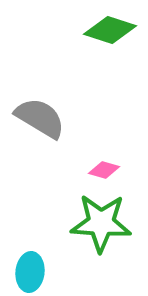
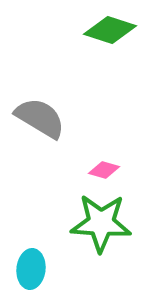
cyan ellipse: moved 1 px right, 3 px up
